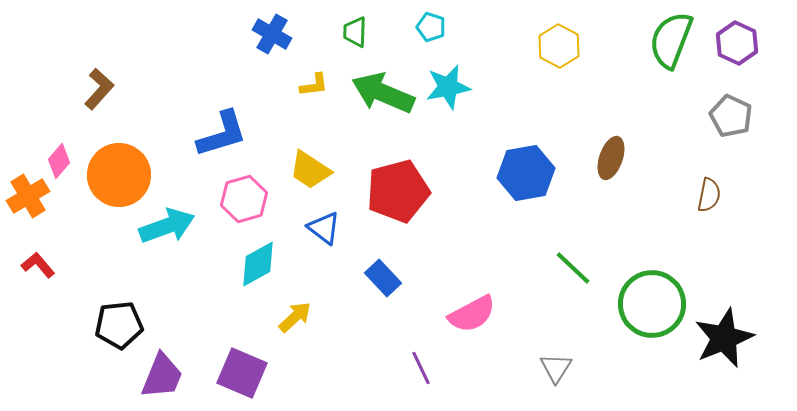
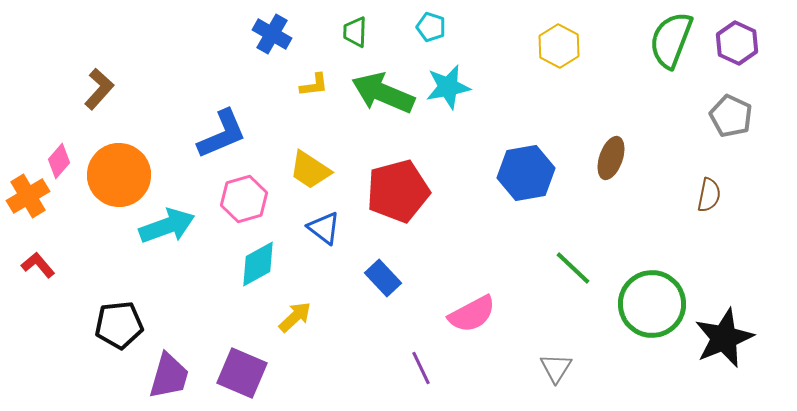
blue L-shape: rotated 6 degrees counterclockwise
purple trapezoid: moved 7 px right; rotated 6 degrees counterclockwise
